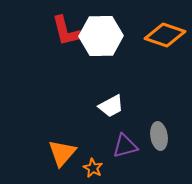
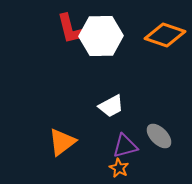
red L-shape: moved 5 px right, 2 px up
gray ellipse: rotated 36 degrees counterclockwise
orange triangle: moved 11 px up; rotated 12 degrees clockwise
orange star: moved 26 px right
